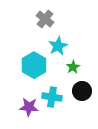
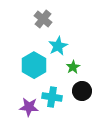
gray cross: moved 2 px left
